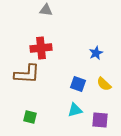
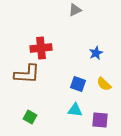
gray triangle: moved 29 px right; rotated 32 degrees counterclockwise
cyan triangle: rotated 21 degrees clockwise
green square: rotated 16 degrees clockwise
